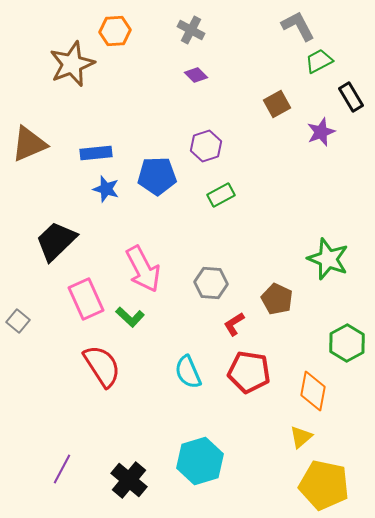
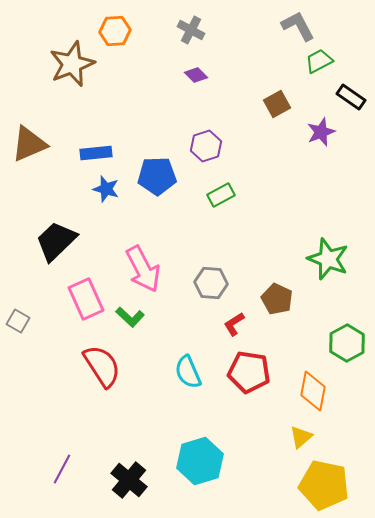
black rectangle: rotated 24 degrees counterclockwise
gray square: rotated 10 degrees counterclockwise
